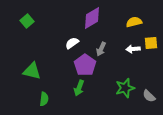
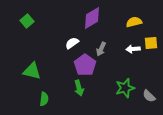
green arrow: rotated 35 degrees counterclockwise
